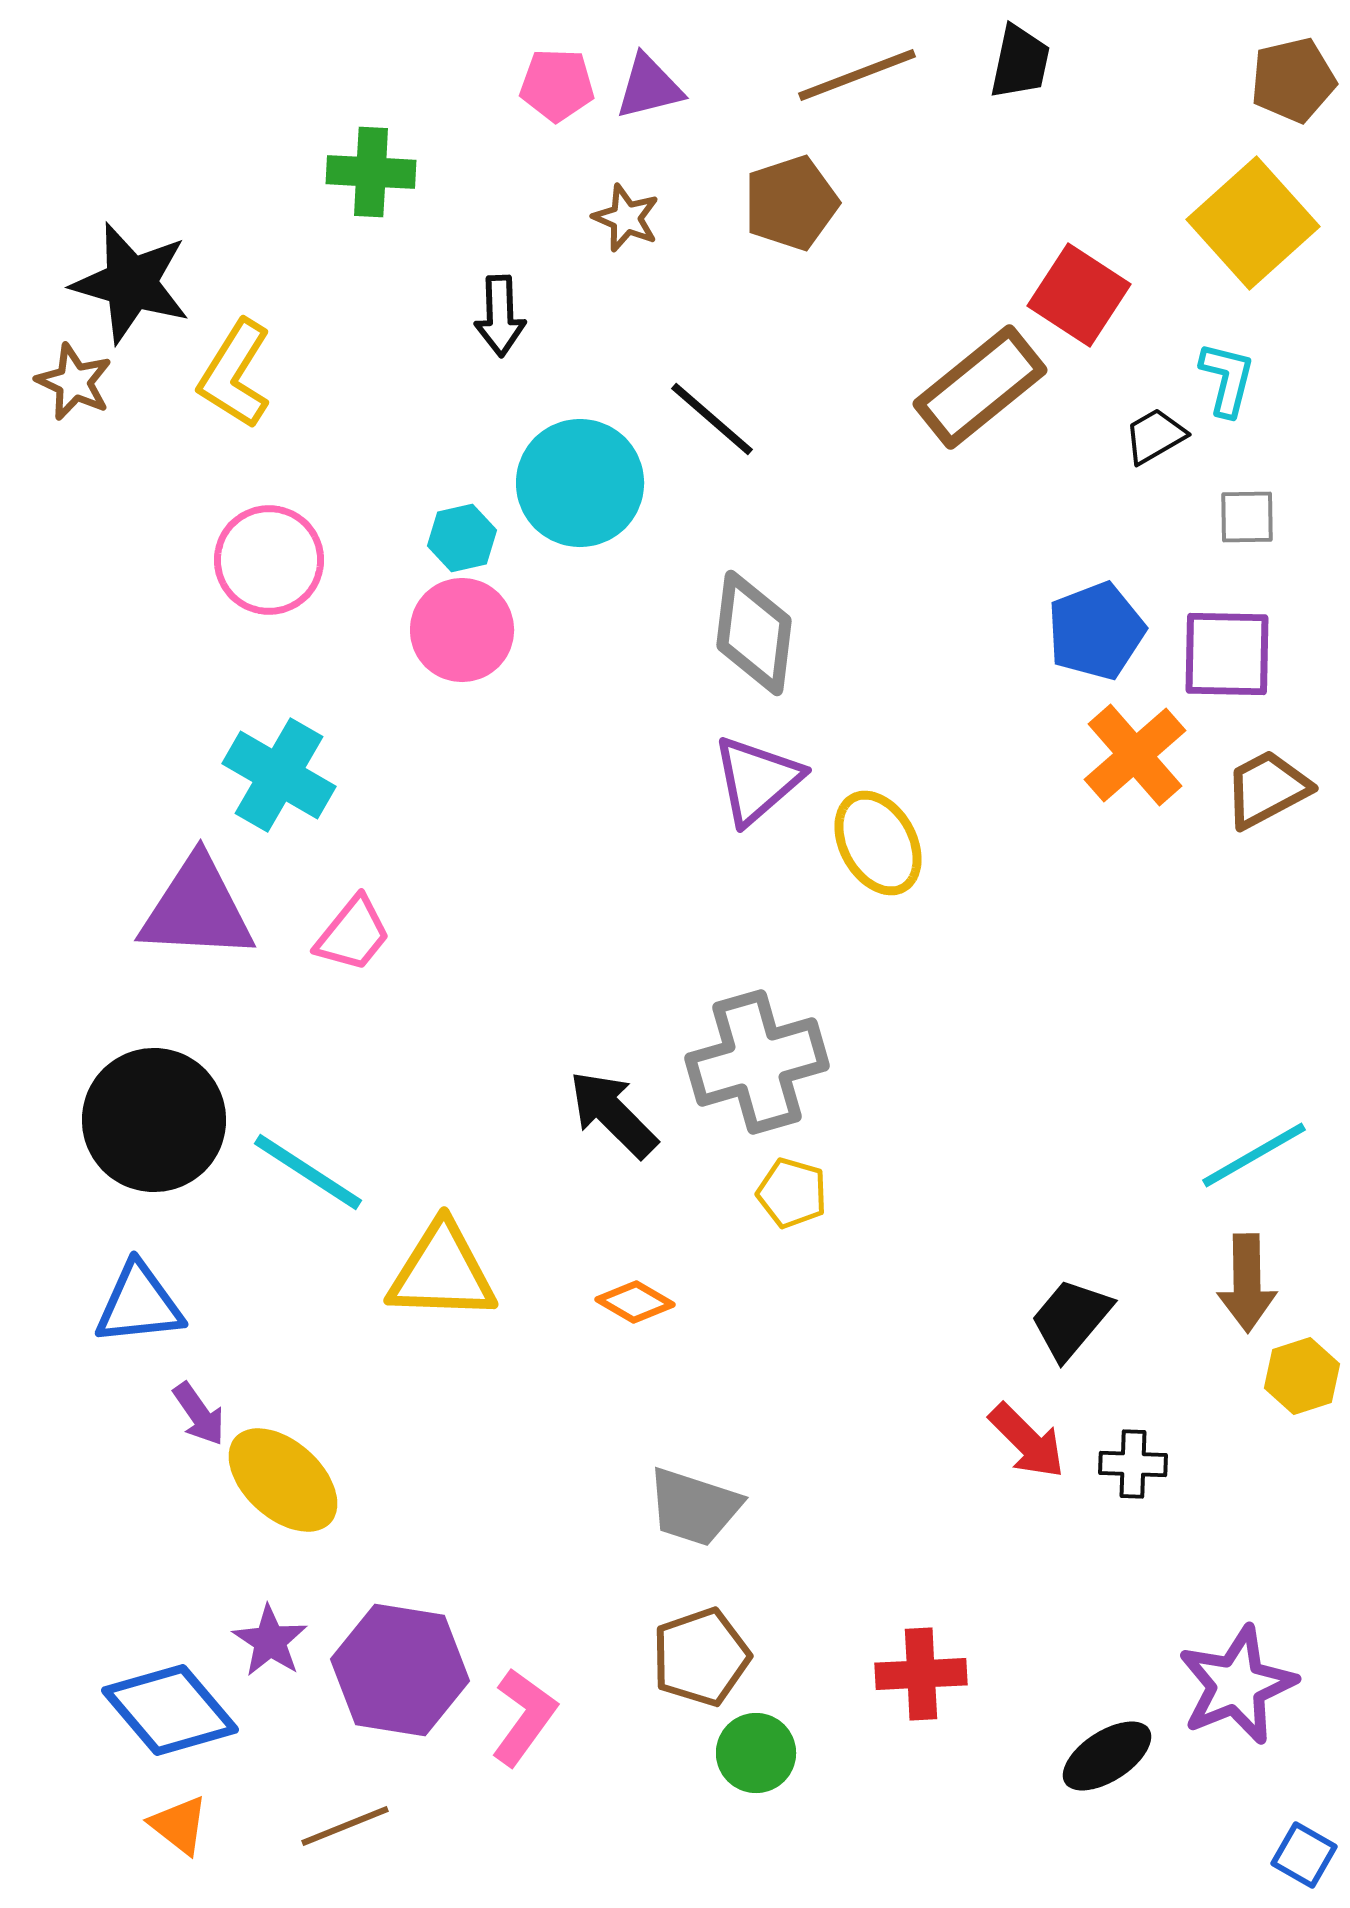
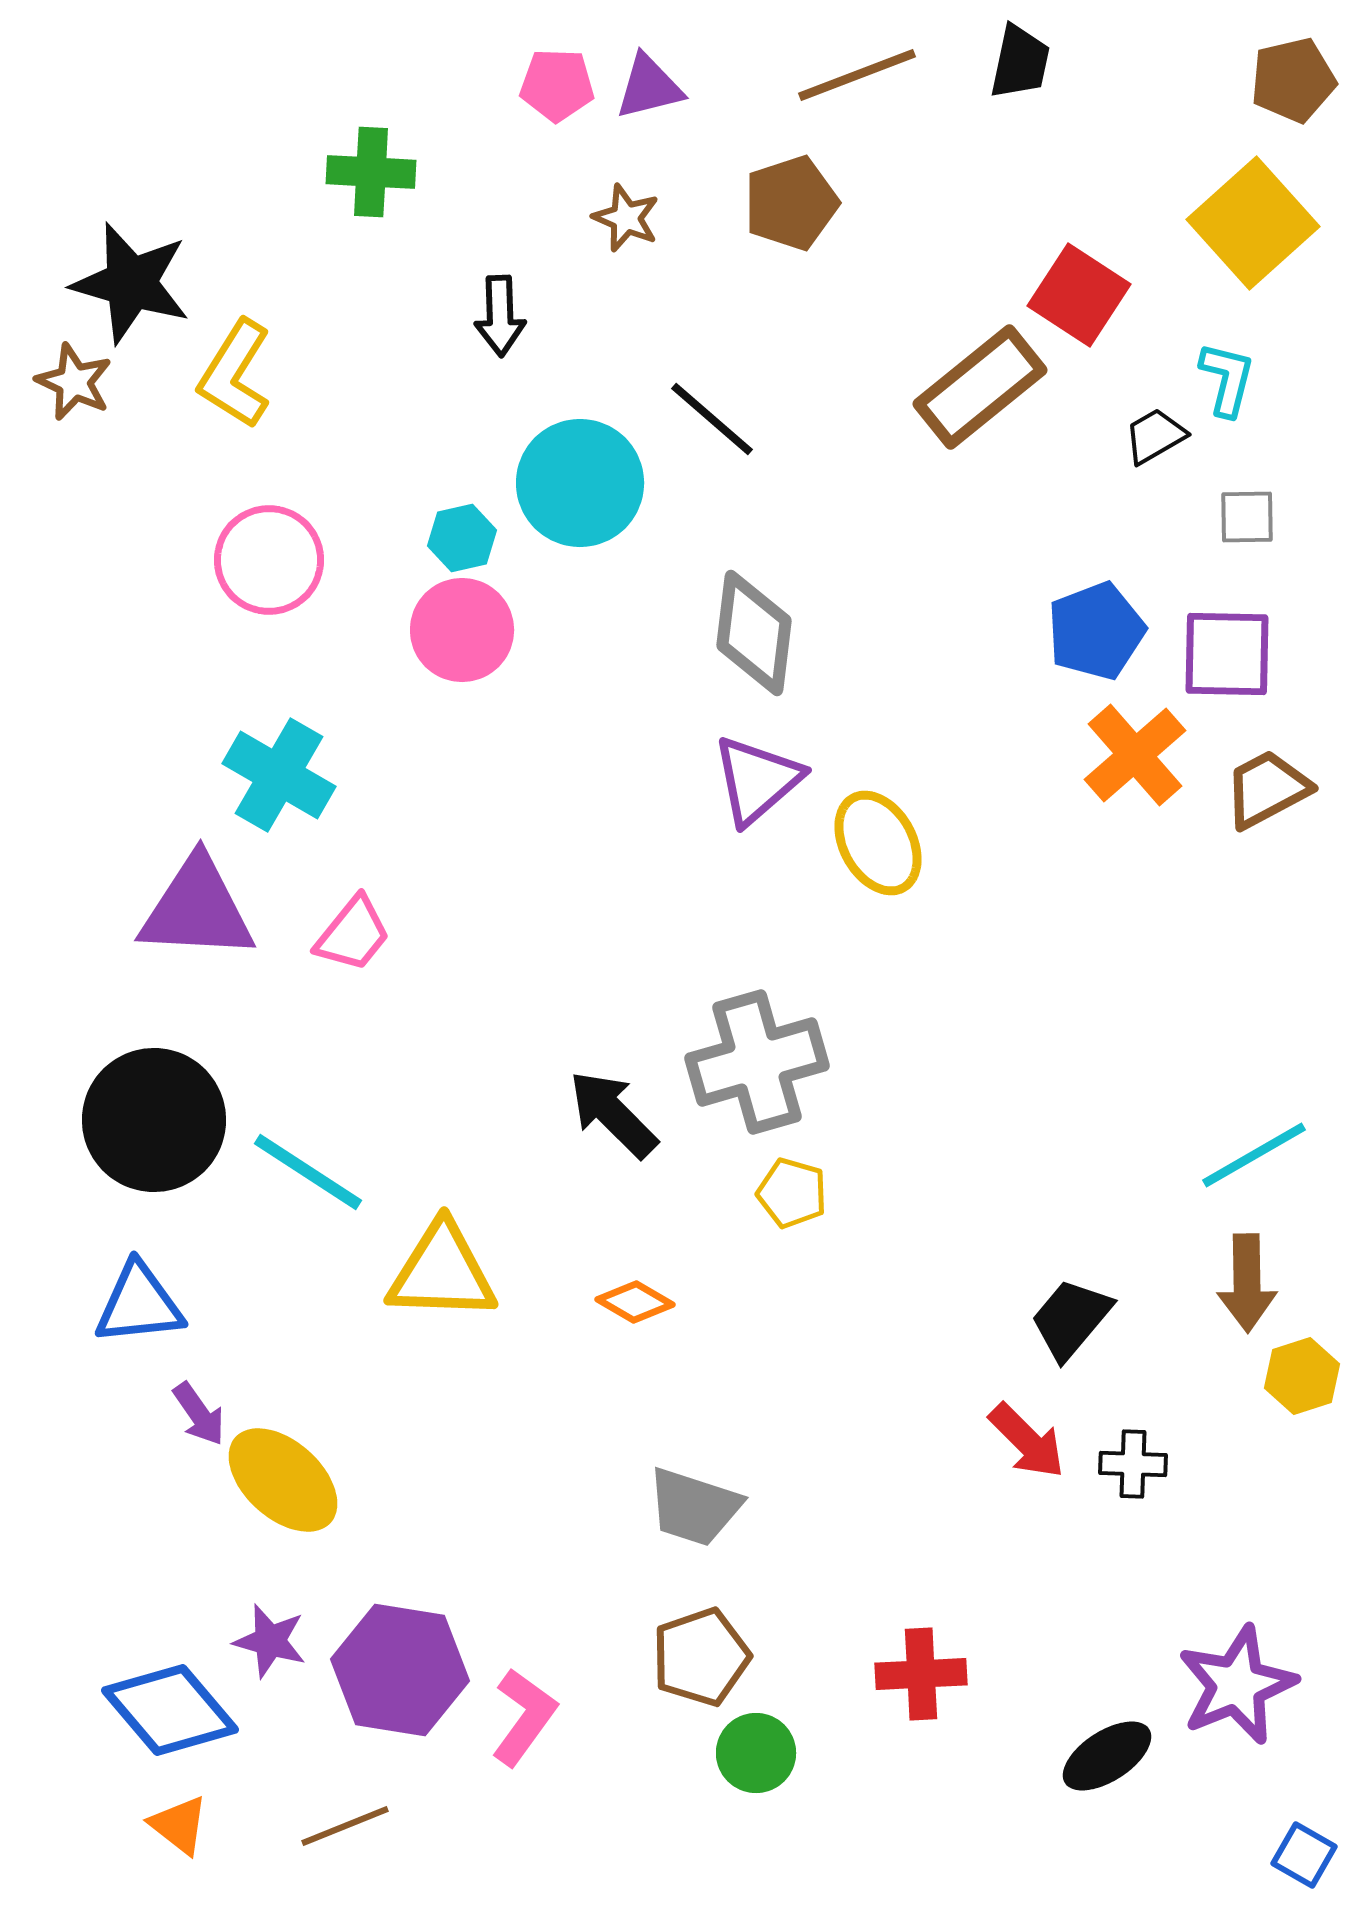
purple star at (270, 1641): rotated 18 degrees counterclockwise
